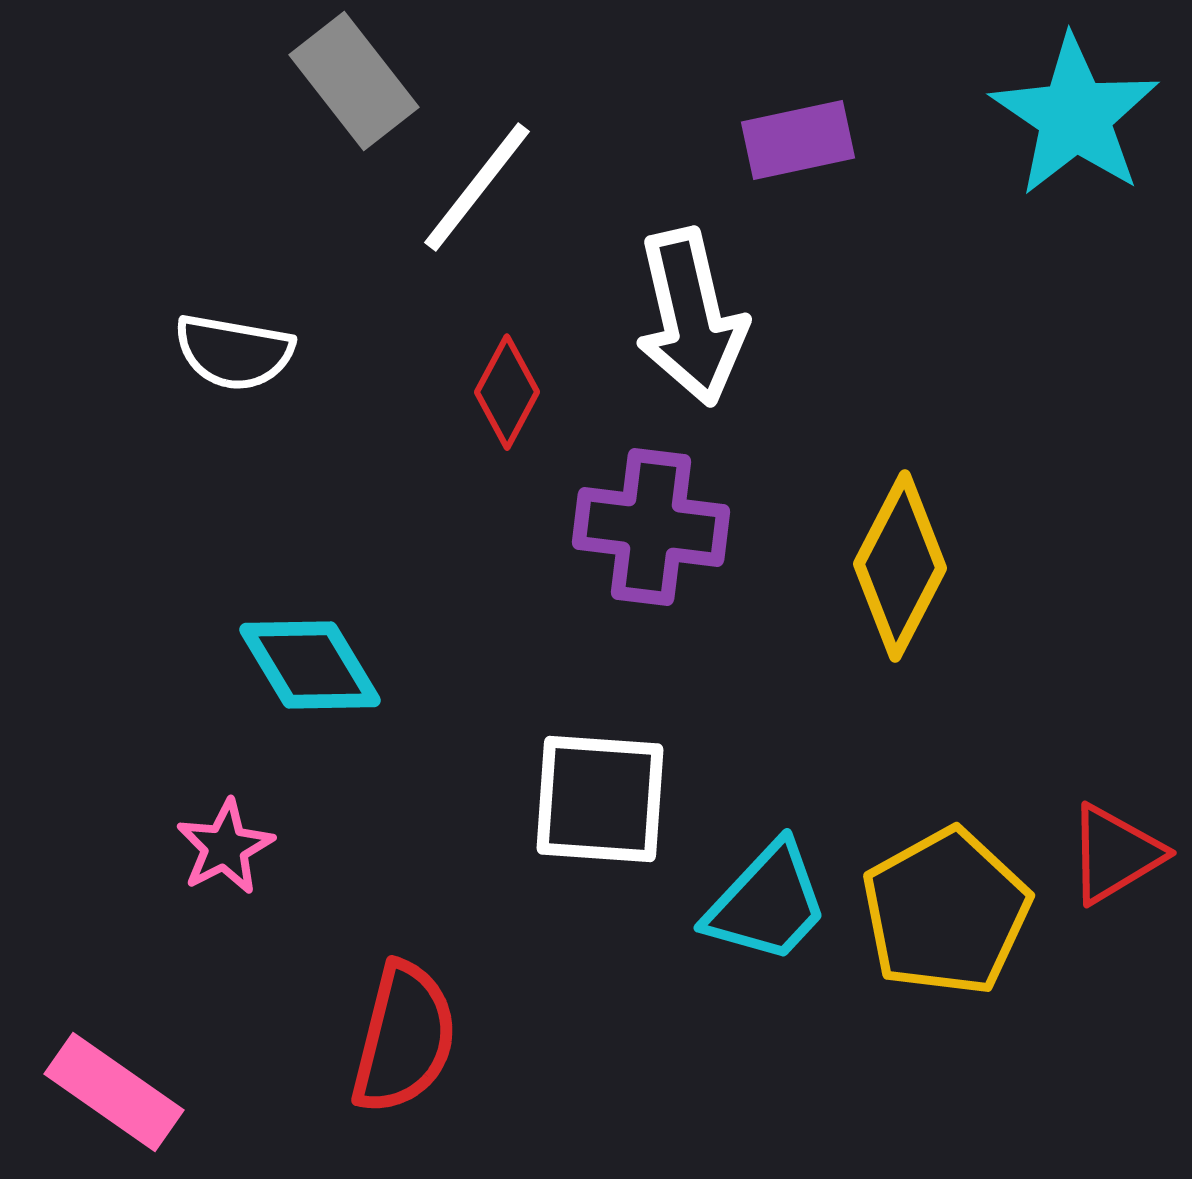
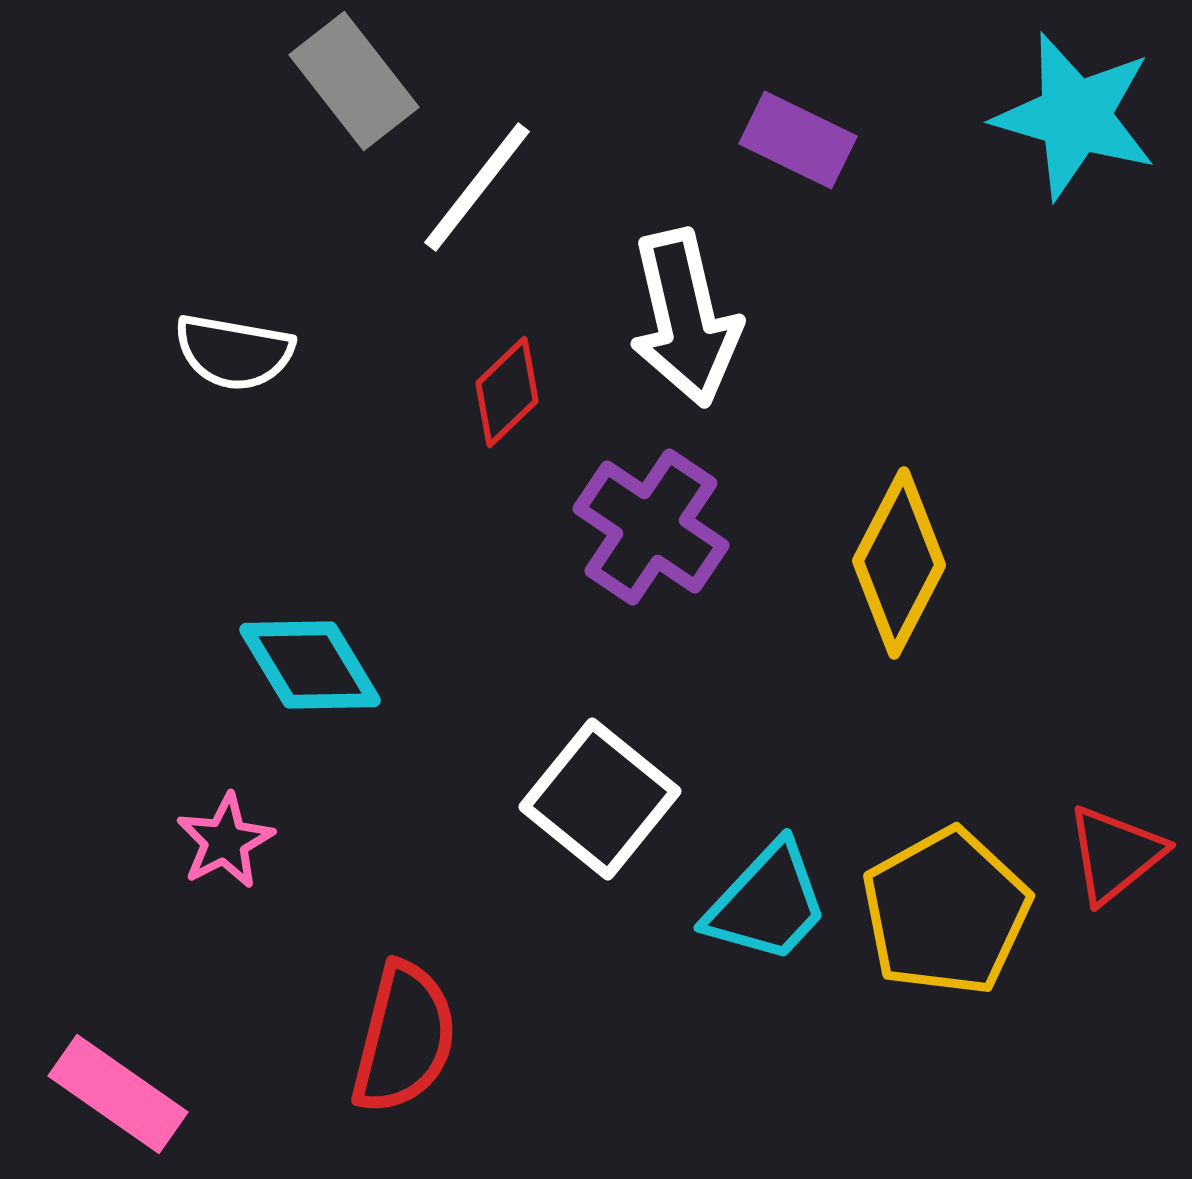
cyan star: rotated 18 degrees counterclockwise
purple rectangle: rotated 38 degrees clockwise
white arrow: moved 6 px left, 1 px down
red diamond: rotated 18 degrees clockwise
purple cross: rotated 27 degrees clockwise
yellow diamond: moved 1 px left, 3 px up
white square: rotated 35 degrees clockwise
pink star: moved 6 px up
red triangle: rotated 8 degrees counterclockwise
pink rectangle: moved 4 px right, 2 px down
